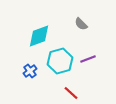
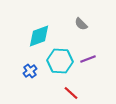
cyan hexagon: rotated 20 degrees clockwise
